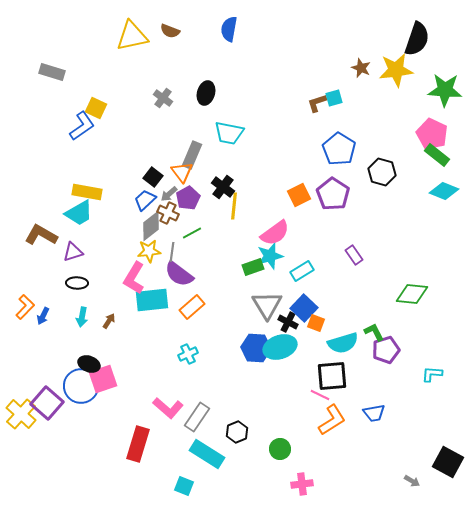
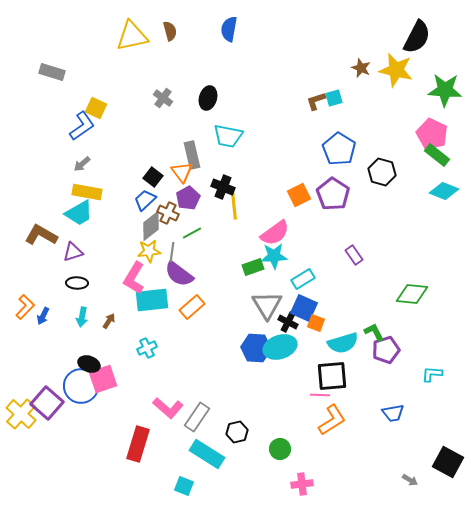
brown semicircle at (170, 31): rotated 126 degrees counterclockwise
black semicircle at (417, 39): moved 2 px up; rotated 8 degrees clockwise
yellow star at (396, 70): rotated 20 degrees clockwise
black ellipse at (206, 93): moved 2 px right, 5 px down
brown L-shape at (317, 103): moved 1 px left, 2 px up
cyan trapezoid at (229, 133): moved 1 px left, 3 px down
gray rectangle at (192, 155): rotated 36 degrees counterclockwise
black cross at (223, 187): rotated 15 degrees counterclockwise
gray arrow at (169, 194): moved 87 px left, 30 px up
yellow line at (234, 206): rotated 12 degrees counterclockwise
cyan star at (270, 256): moved 4 px right; rotated 12 degrees clockwise
cyan rectangle at (302, 271): moved 1 px right, 8 px down
blue square at (304, 308): rotated 20 degrees counterclockwise
cyan cross at (188, 354): moved 41 px left, 6 px up
pink line at (320, 395): rotated 24 degrees counterclockwise
blue trapezoid at (374, 413): moved 19 px right
black hexagon at (237, 432): rotated 10 degrees clockwise
gray arrow at (412, 481): moved 2 px left, 1 px up
